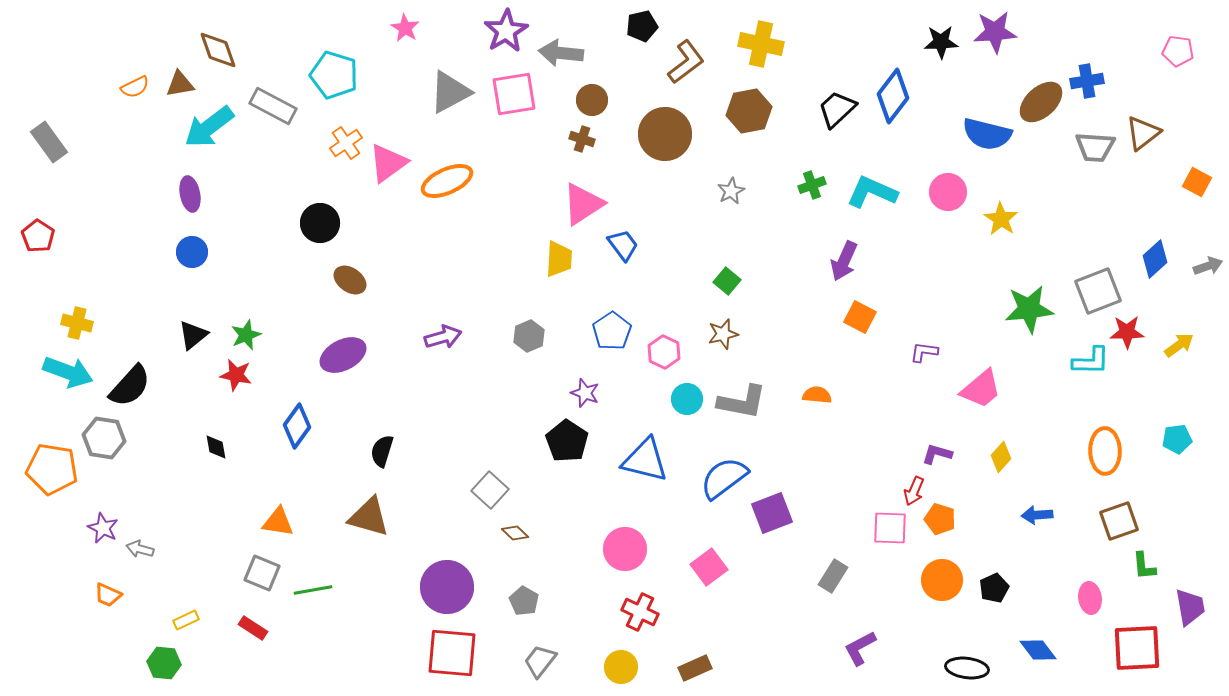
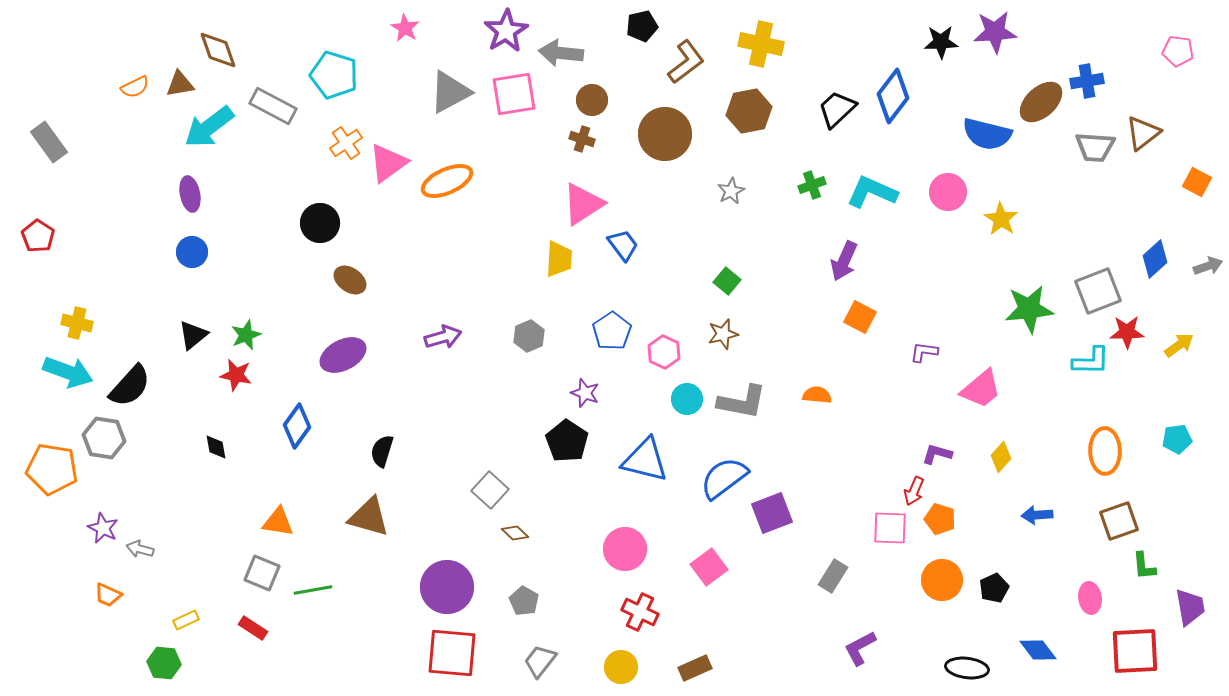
red square at (1137, 648): moved 2 px left, 3 px down
